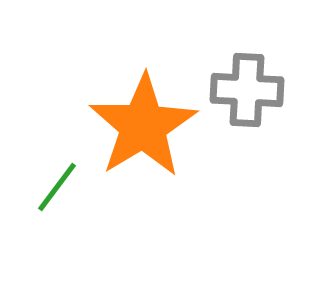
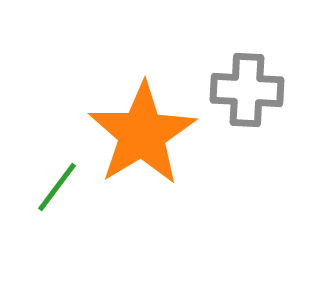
orange star: moved 1 px left, 8 px down
